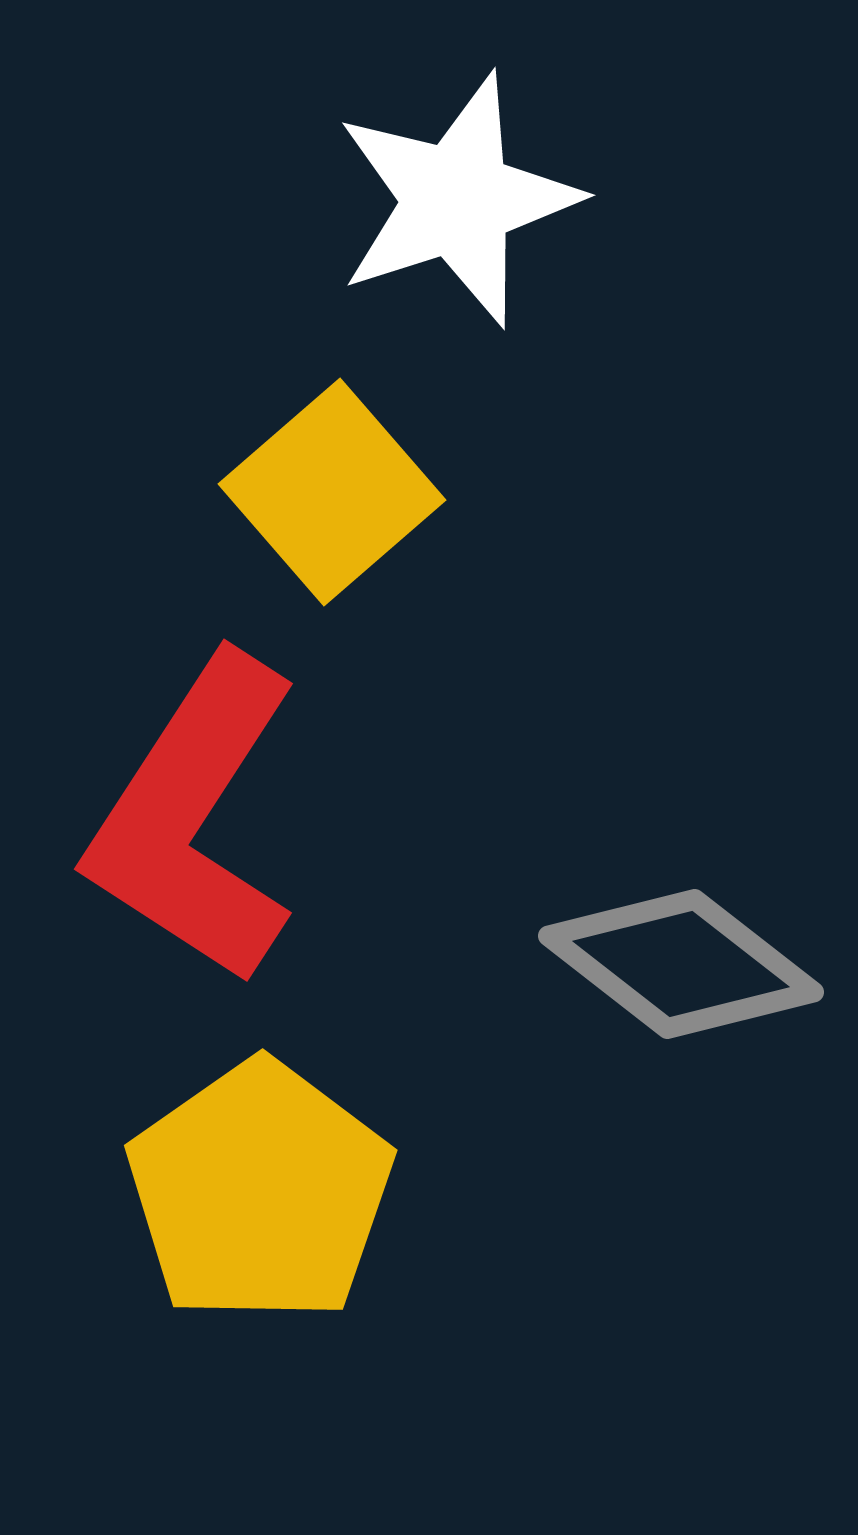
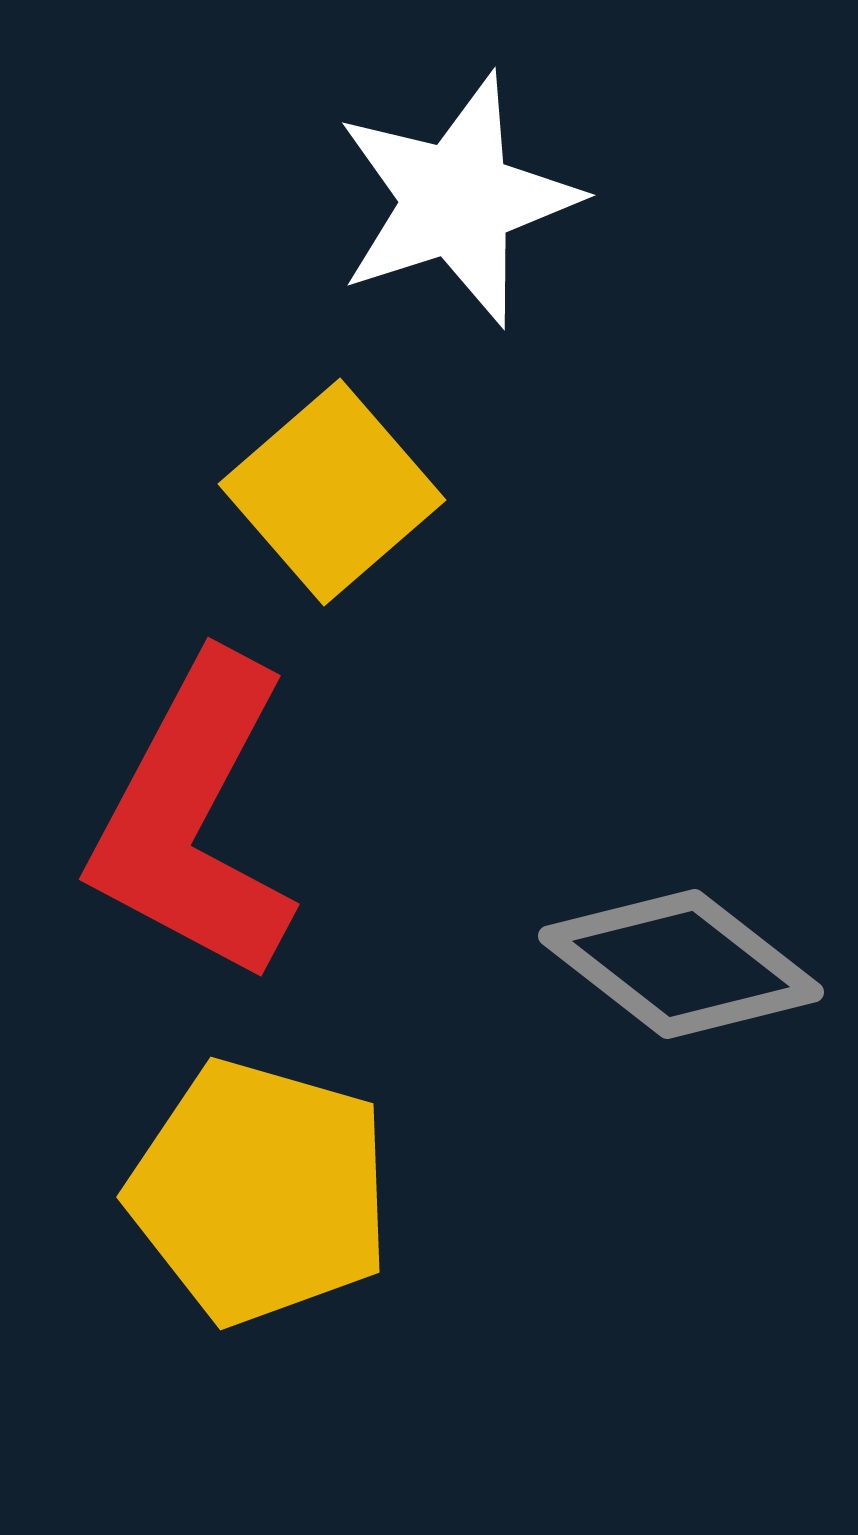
red L-shape: rotated 5 degrees counterclockwise
yellow pentagon: rotated 21 degrees counterclockwise
